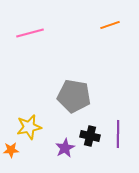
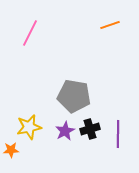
pink line: rotated 48 degrees counterclockwise
black cross: moved 7 px up; rotated 30 degrees counterclockwise
purple star: moved 17 px up
